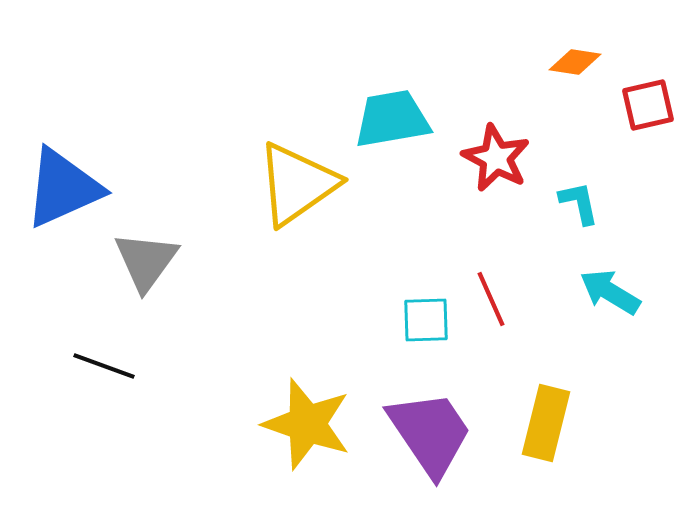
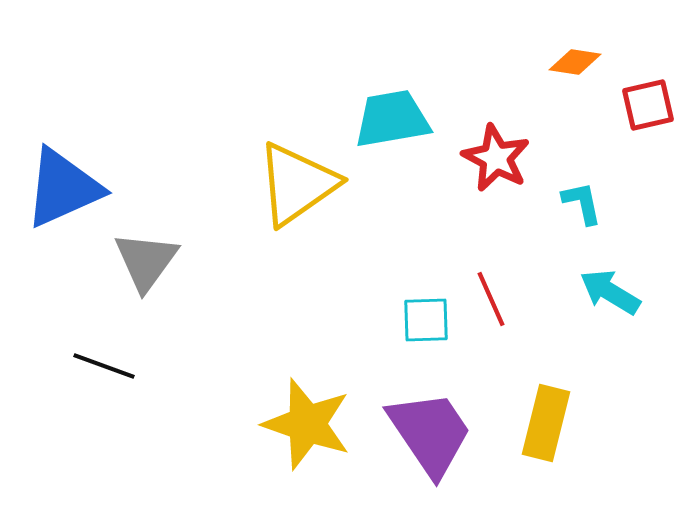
cyan L-shape: moved 3 px right
